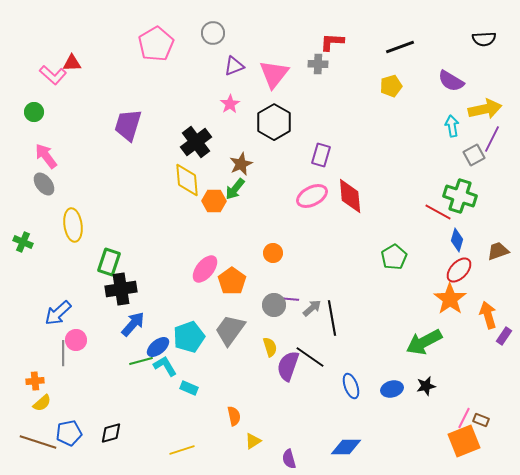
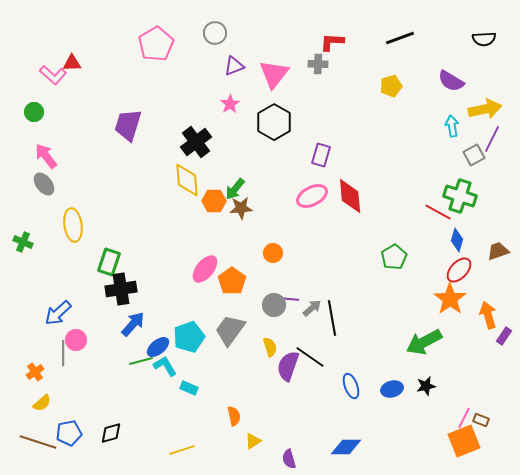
gray circle at (213, 33): moved 2 px right
black line at (400, 47): moved 9 px up
brown star at (241, 164): moved 44 px down; rotated 20 degrees clockwise
orange cross at (35, 381): moved 9 px up; rotated 30 degrees counterclockwise
